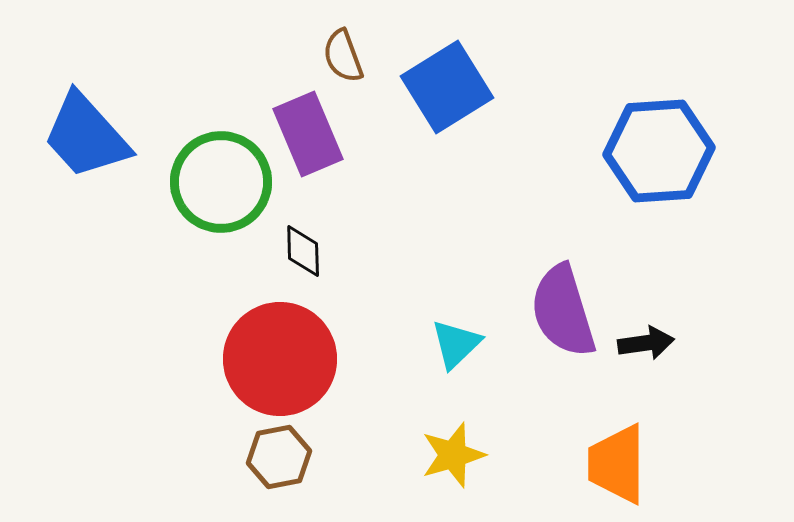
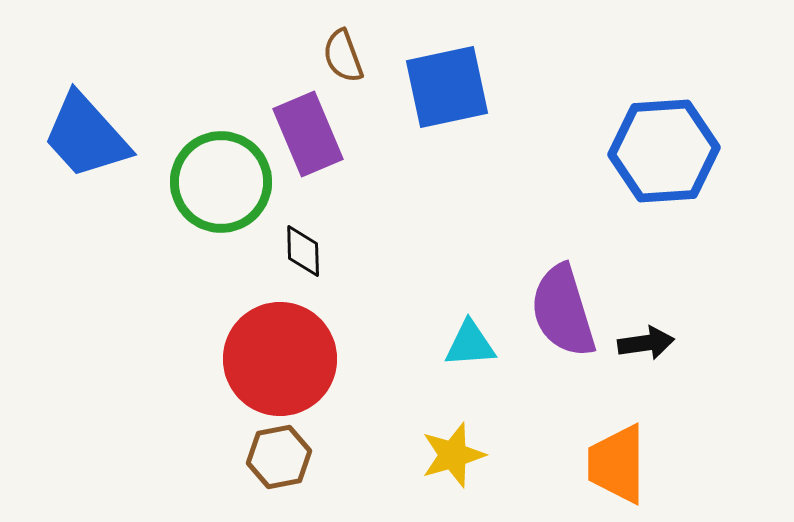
blue square: rotated 20 degrees clockwise
blue hexagon: moved 5 px right
cyan triangle: moved 14 px right; rotated 40 degrees clockwise
